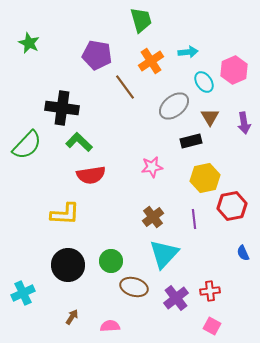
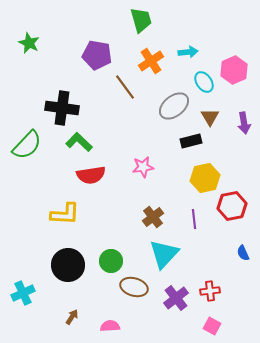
pink star: moved 9 px left
